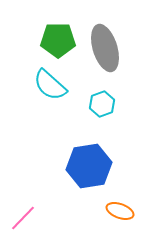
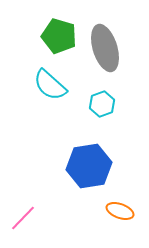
green pentagon: moved 1 px right, 4 px up; rotated 16 degrees clockwise
